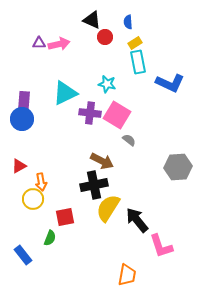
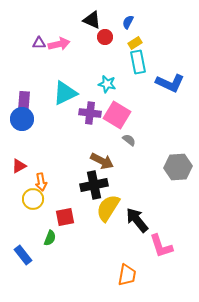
blue semicircle: rotated 32 degrees clockwise
